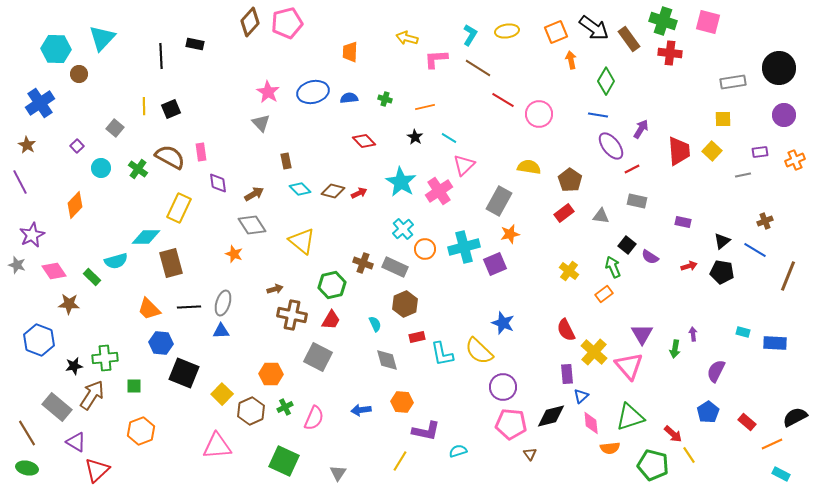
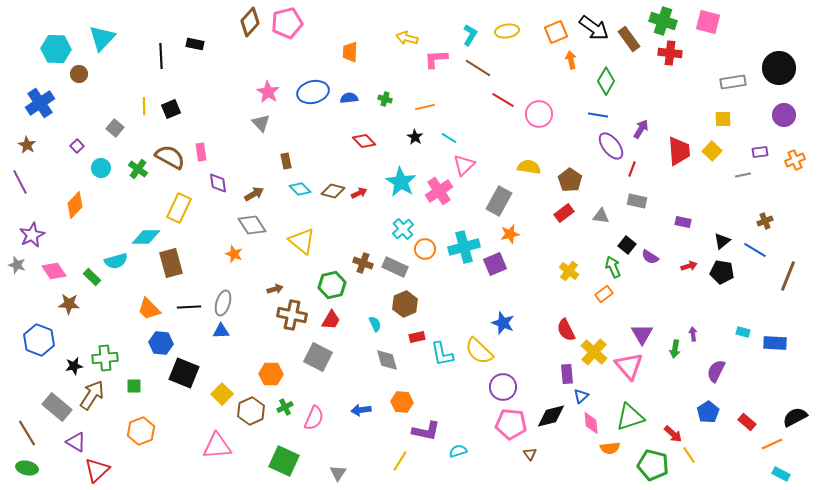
red line at (632, 169): rotated 42 degrees counterclockwise
